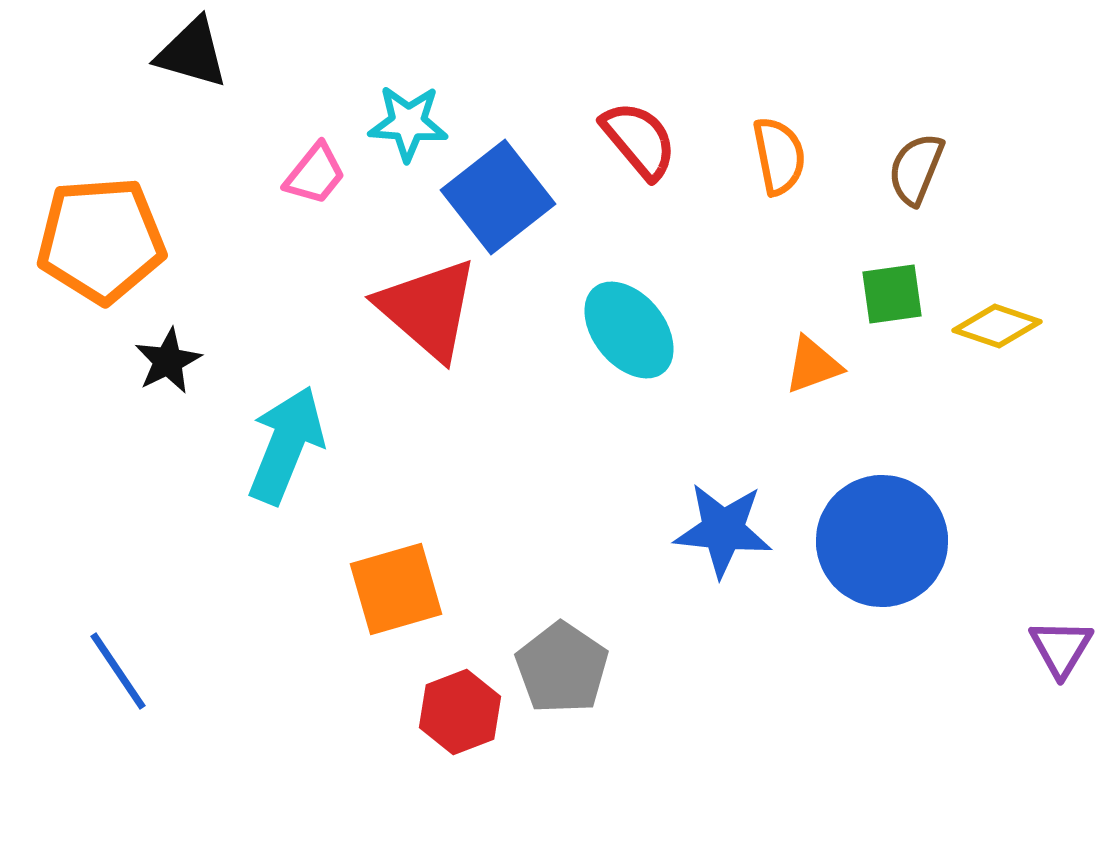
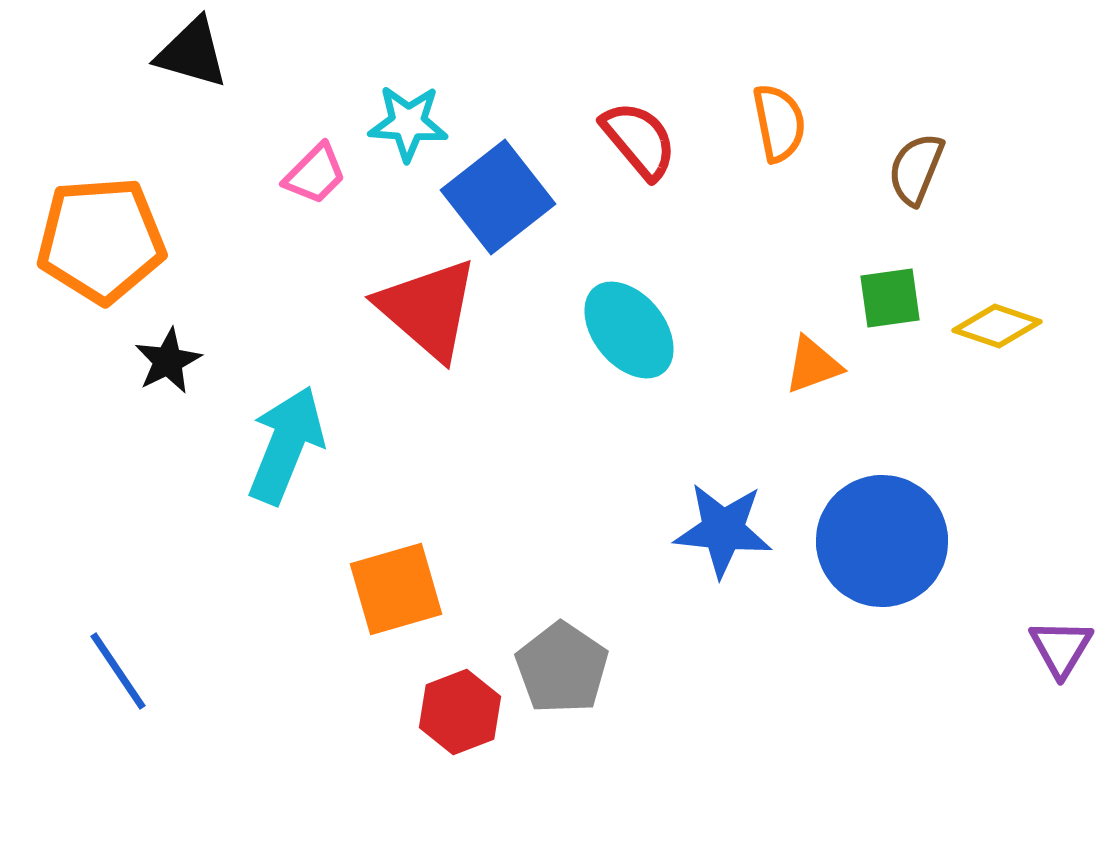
orange semicircle: moved 33 px up
pink trapezoid: rotated 6 degrees clockwise
green square: moved 2 px left, 4 px down
